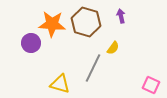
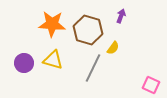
purple arrow: rotated 32 degrees clockwise
brown hexagon: moved 2 px right, 8 px down
purple circle: moved 7 px left, 20 px down
yellow triangle: moved 7 px left, 24 px up
